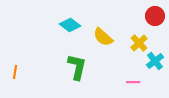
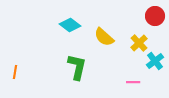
yellow semicircle: moved 1 px right
